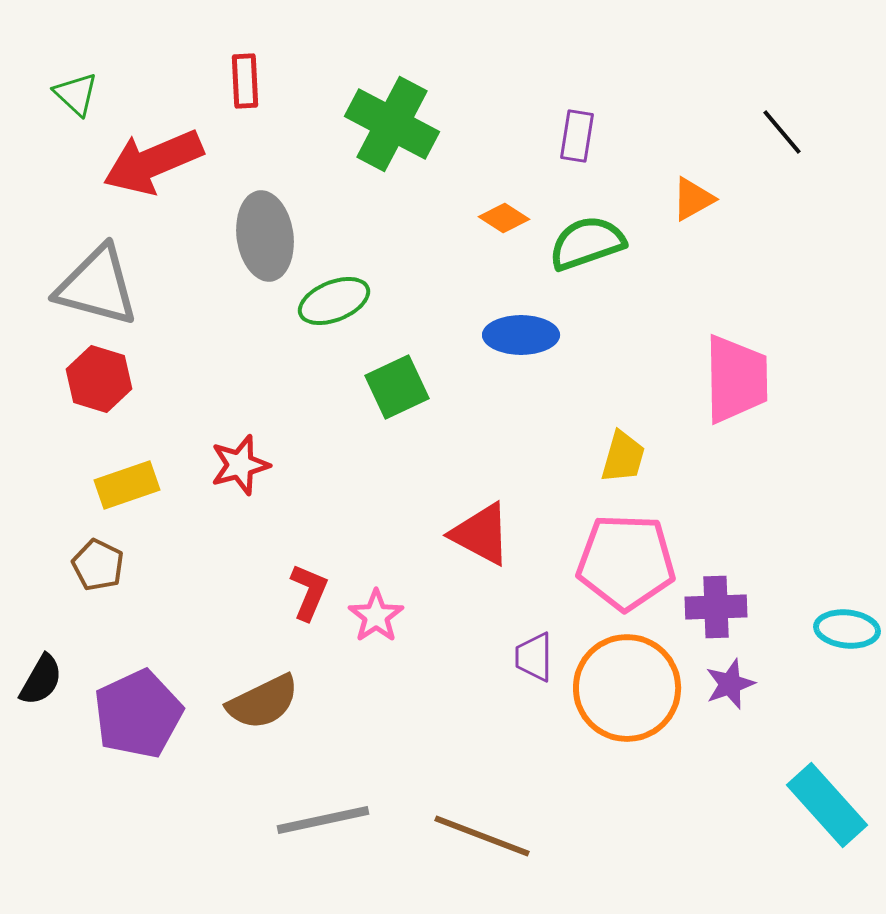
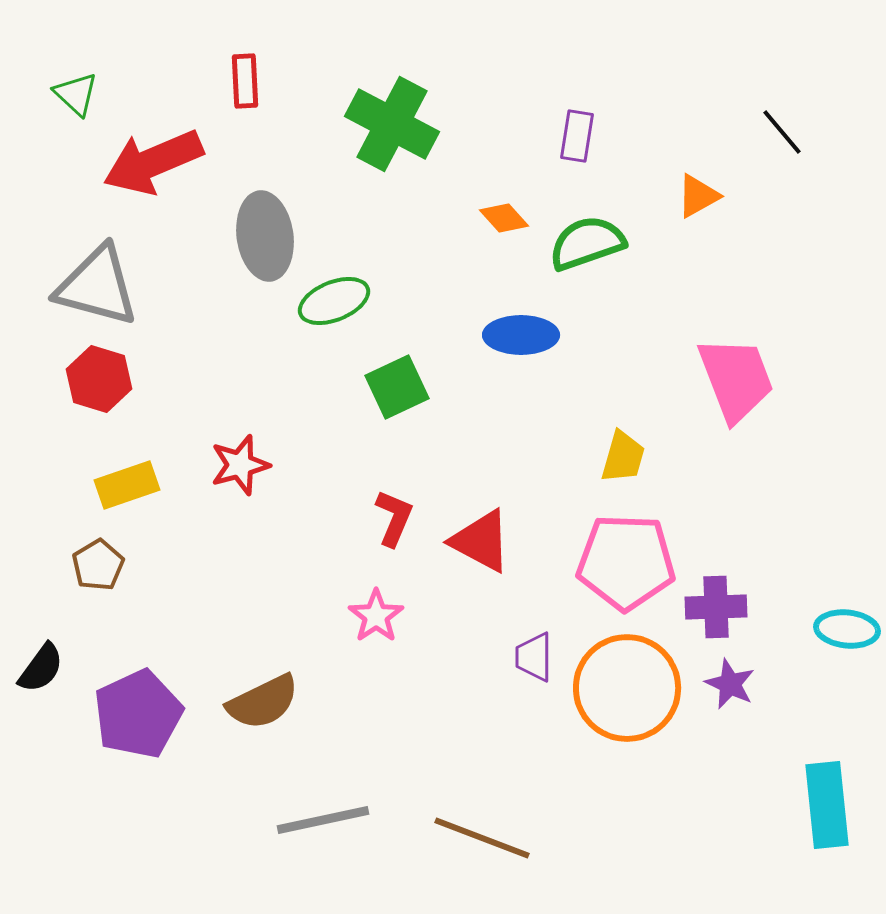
orange triangle: moved 5 px right, 3 px up
orange diamond: rotated 15 degrees clockwise
pink trapezoid: rotated 20 degrees counterclockwise
red triangle: moved 7 px down
brown pentagon: rotated 15 degrees clockwise
red L-shape: moved 85 px right, 74 px up
black semicircle: moved 12 px up; rotated 6 degrees clockwise
purple star: rotated 27 degrees counterclockwise
cyan rectangle: rotated 36 degrees clockwise
brown line: moved 2 px down
